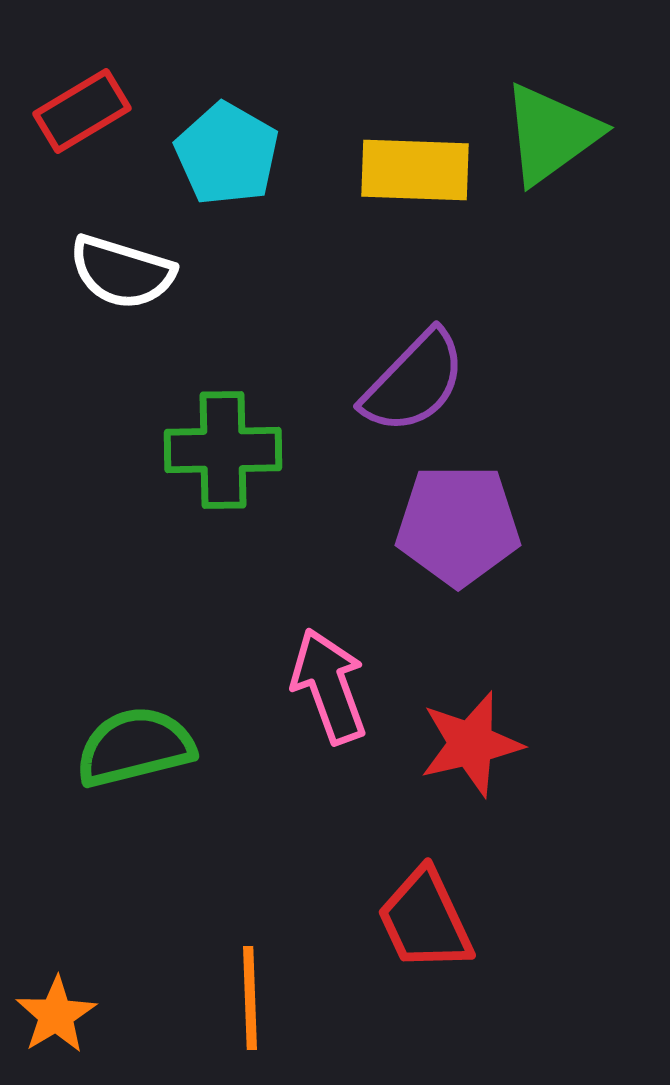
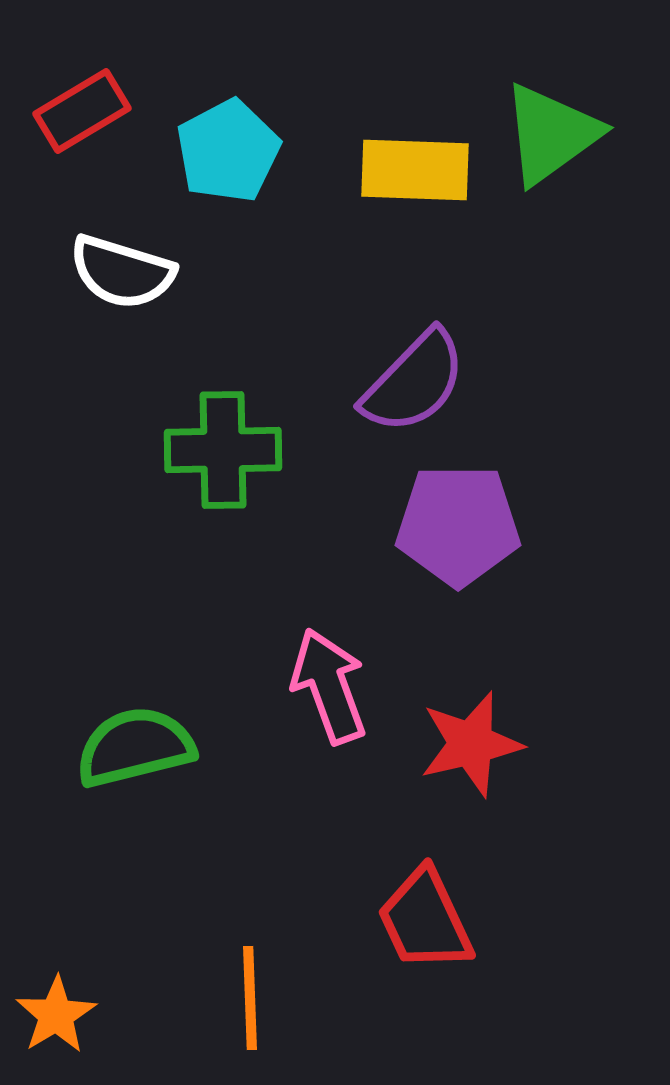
cyan pentagon: moved 1 px right, 3 px up; rotated 14 degrees clockwise
